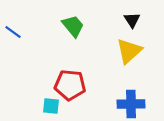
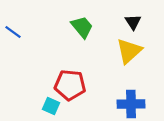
black triangle: moved 1 px right, 2 px down
green trapezoid: moved 9 px right, 1 px down
cyan square: rotated 18 degrees clockwise
